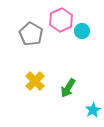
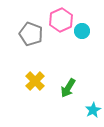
gray pentagon: rotated 10 degrees counterclockwise
